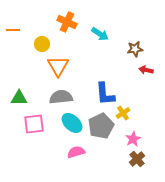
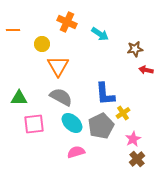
gray semicircle: rotated 35 degrees clockwise
